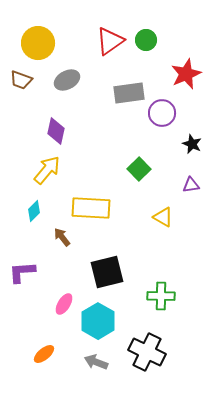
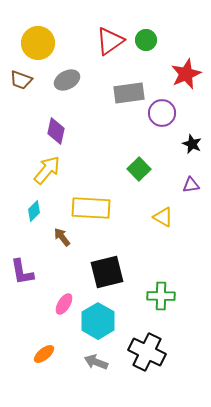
purple L-shape: rotated 96 degrees counterclockwise
